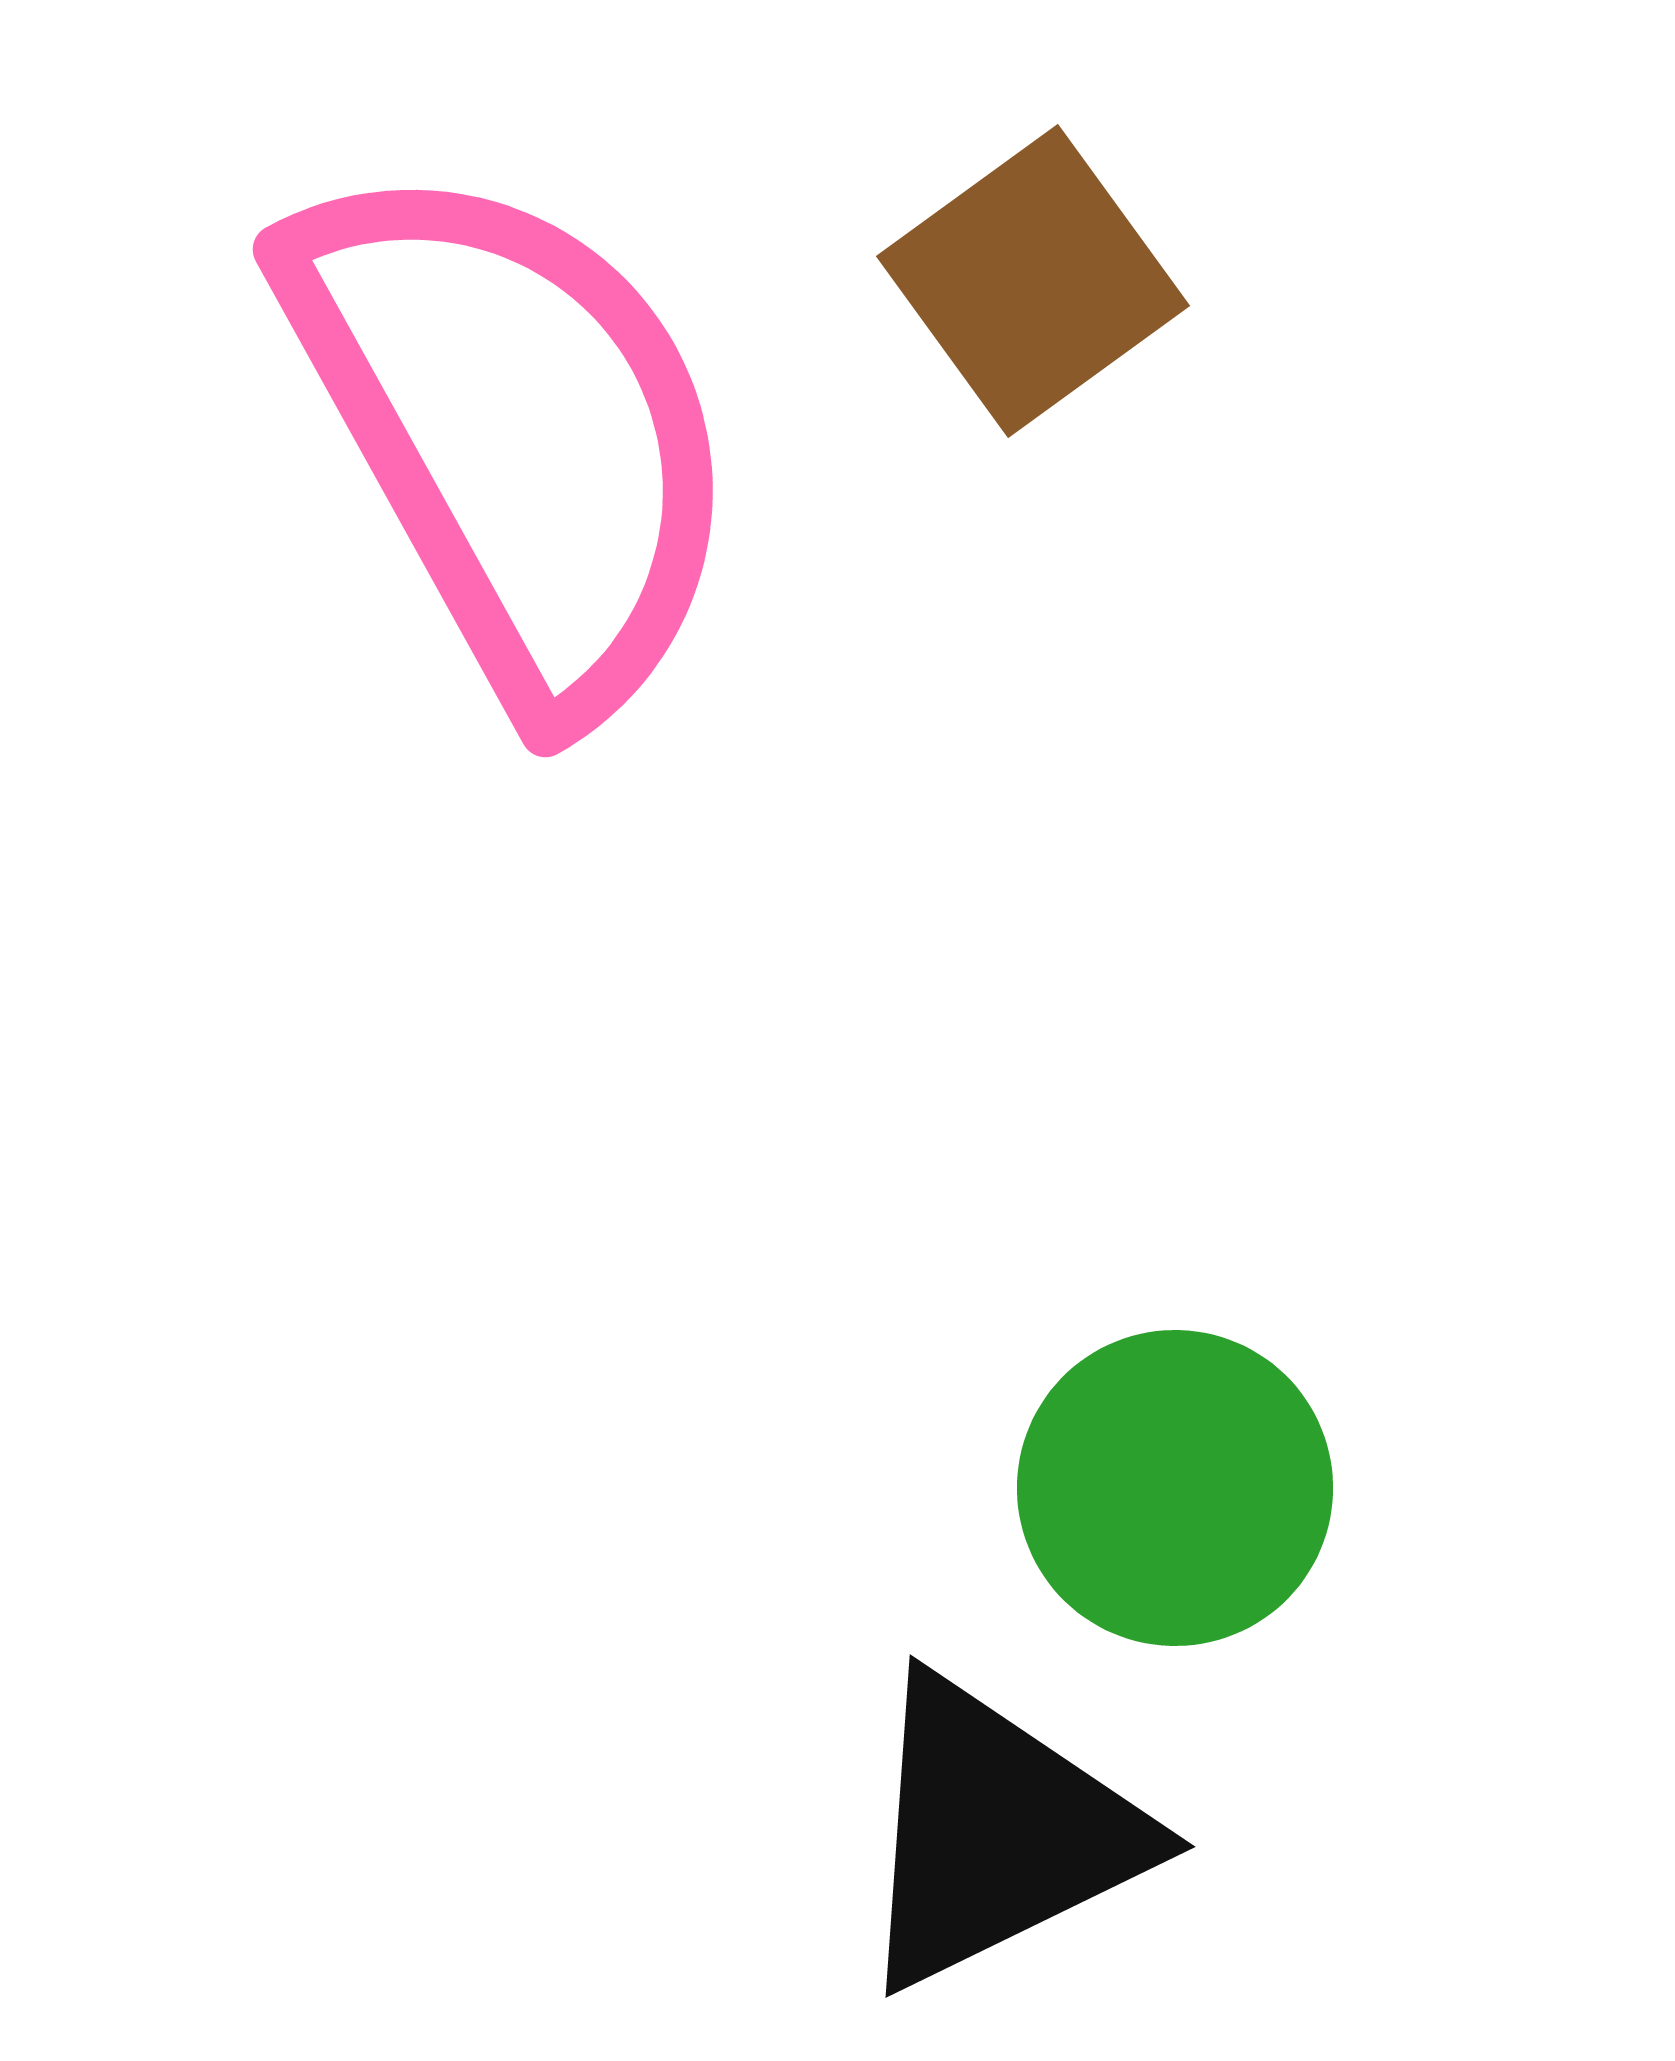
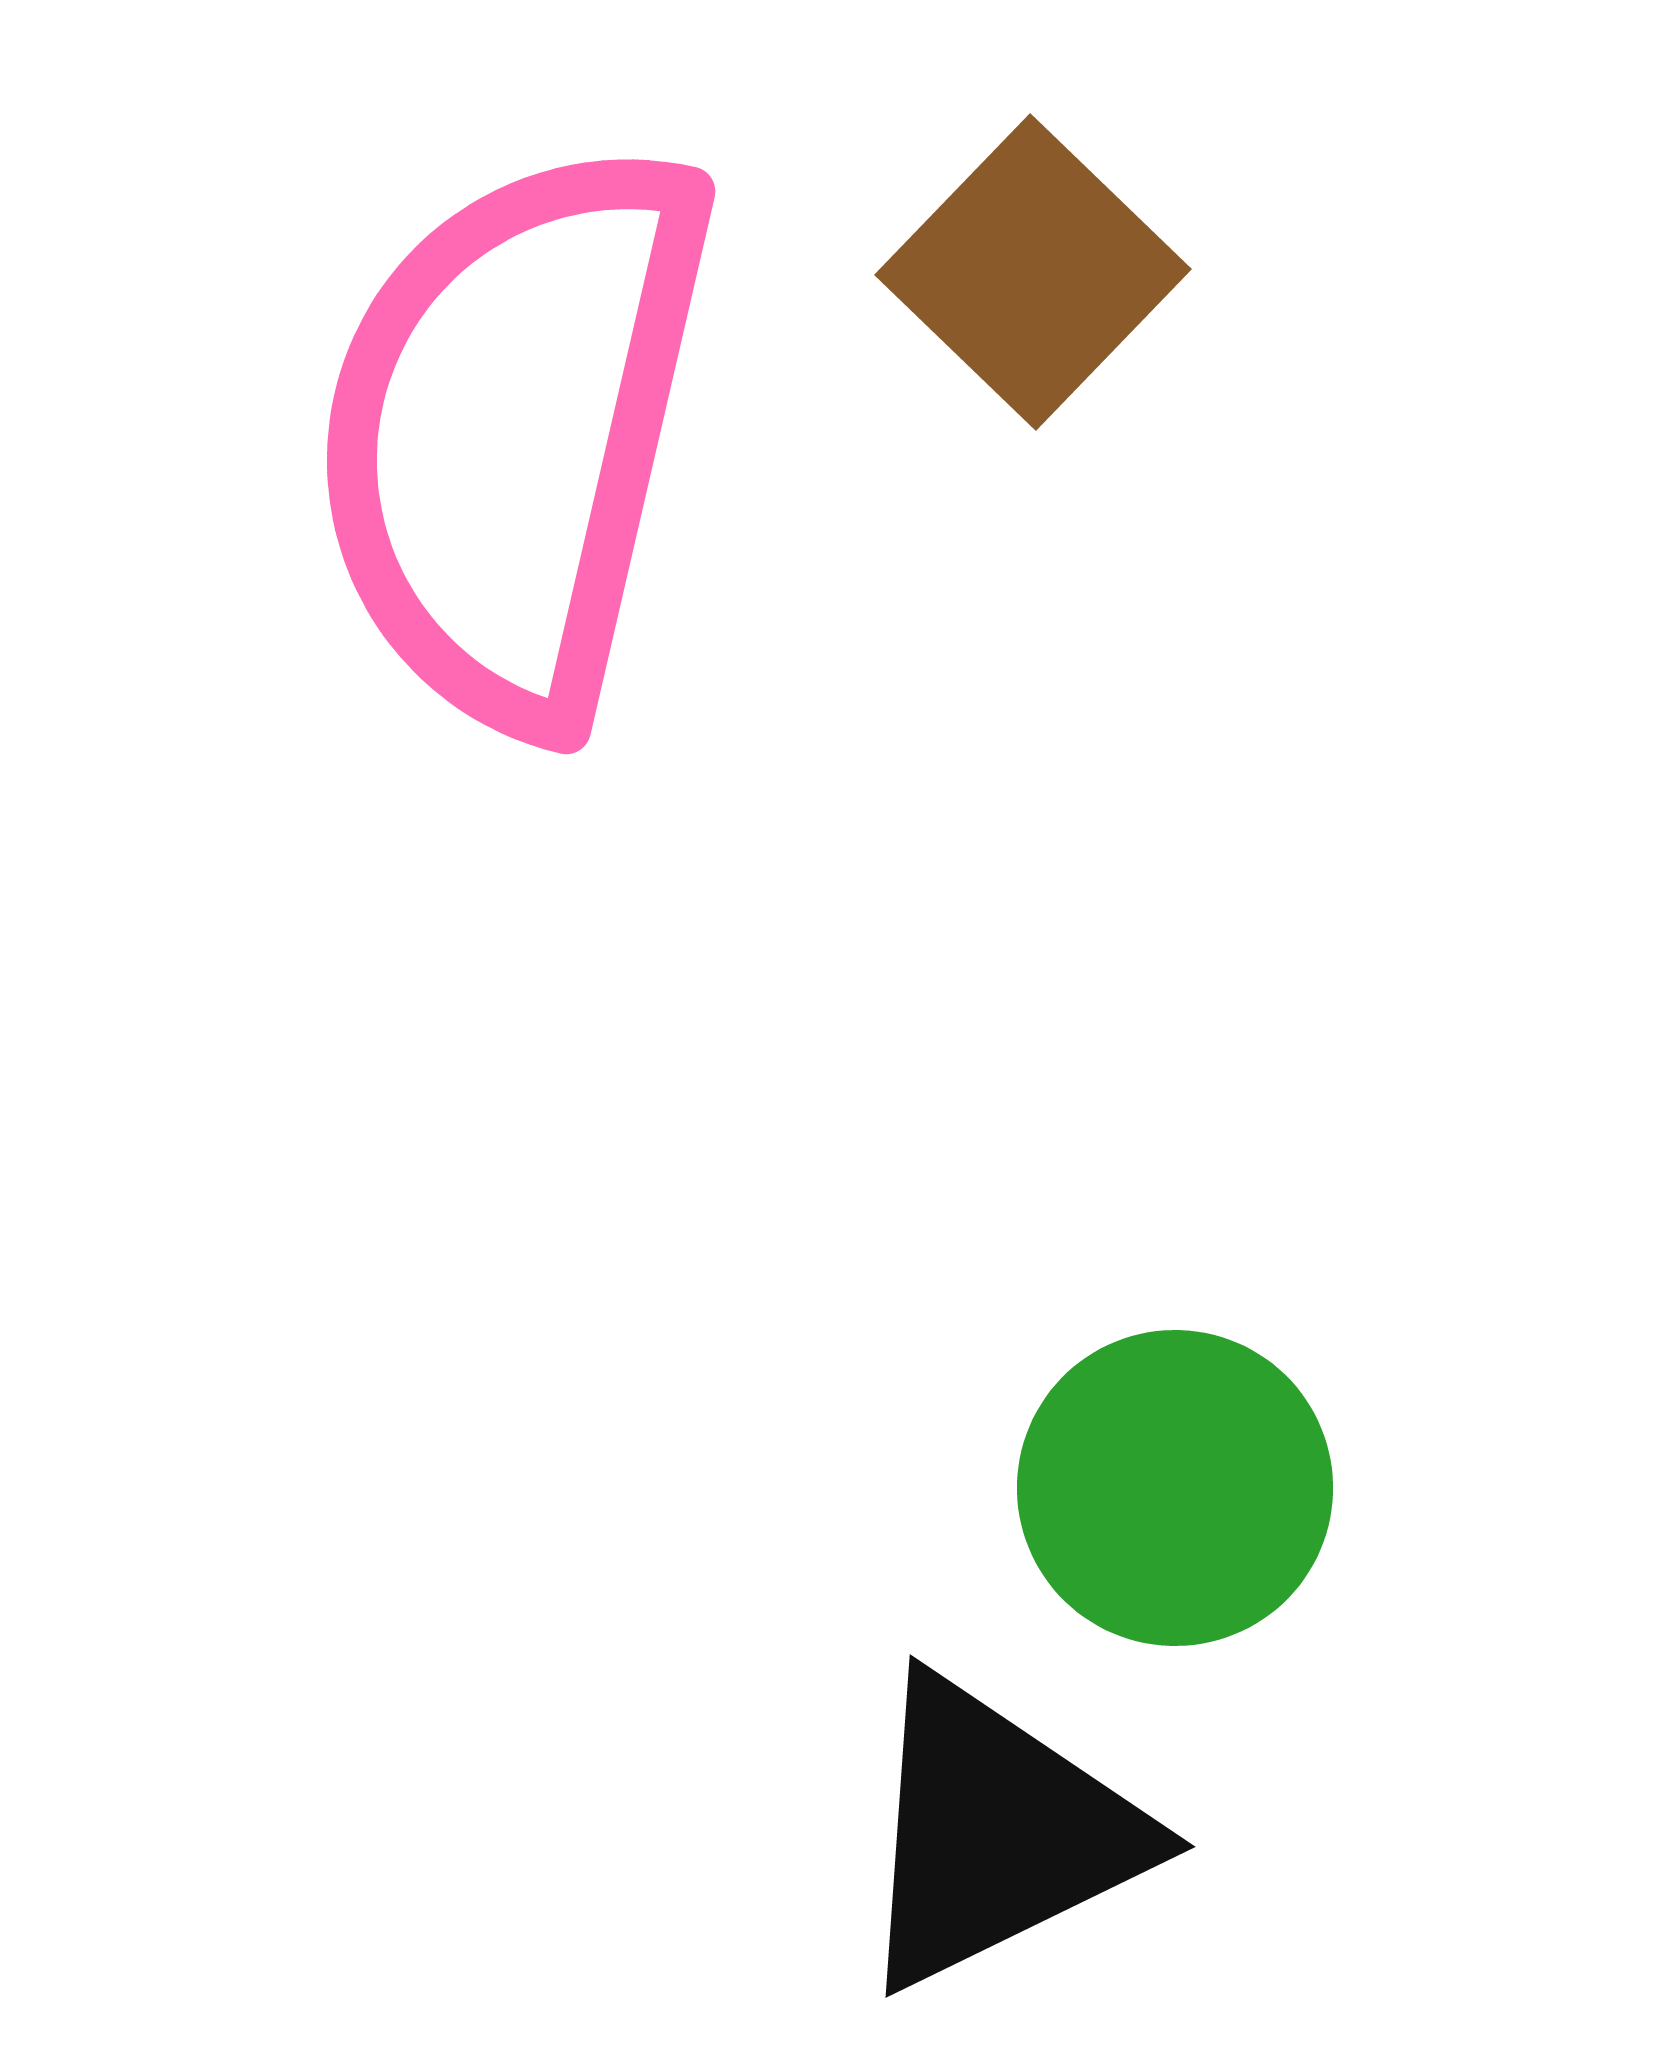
brown square: moved 9 px up; rotated 10 degrees counterclockwise
pink semicircle: rotated 138 degrees counterclockwise
